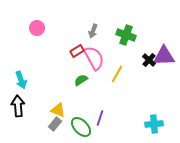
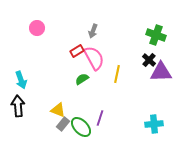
green cross: moved 30 px right
purple triangle: moved 3 px left, 16 px down
yellow line: rotated 18 degrees counterclockwise
green semicircle: moved 1 px right, 1 px up
gray rectangle: moved 8 px right
